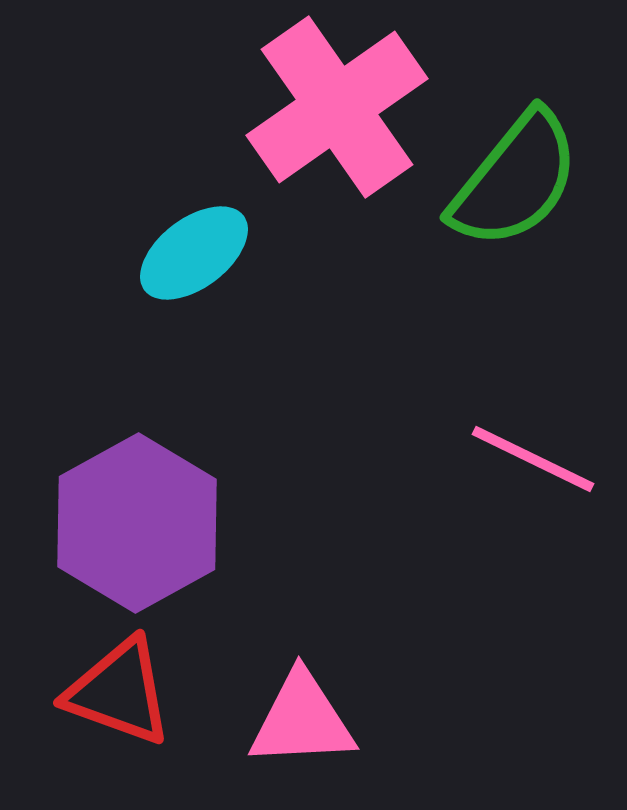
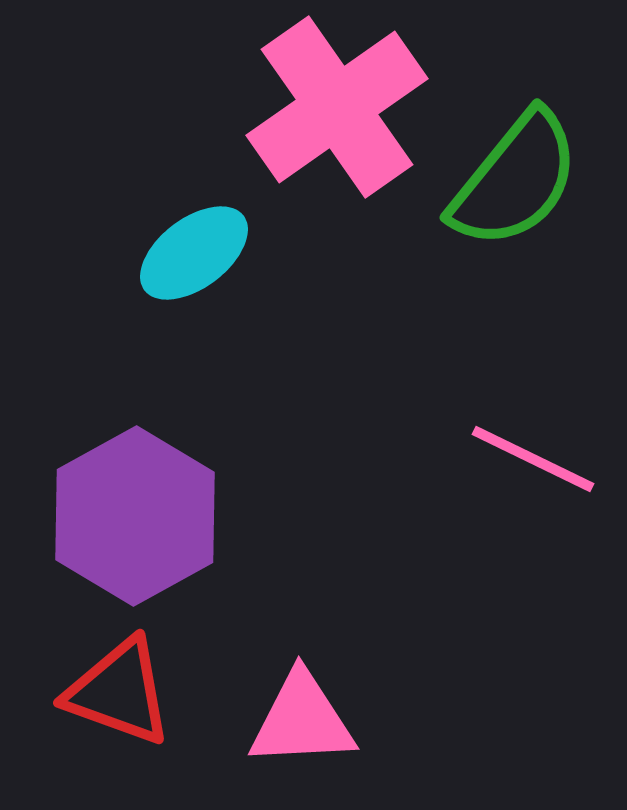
purple hexagon: moved 2 px left, 7 px up
